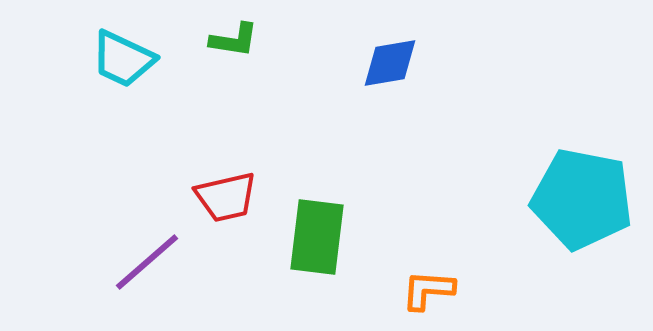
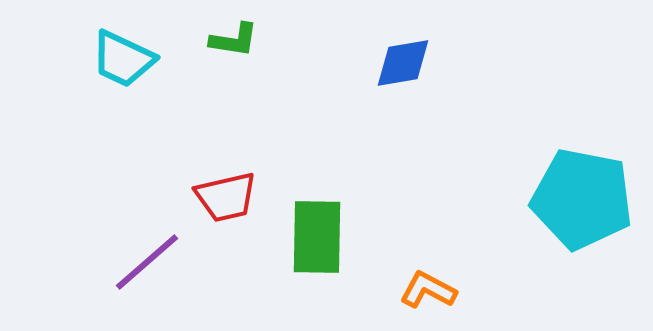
blue diamond: moved 13 px right
green rectangle: rotated 6 degrees counterclockwise
orange L-shape: rotated 24 degrees clockwise
